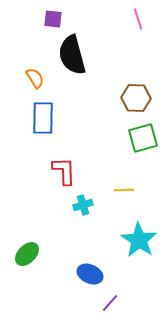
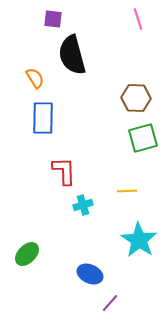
yellow line: moved 3 px right, 1 px down
